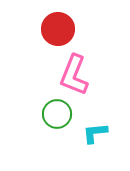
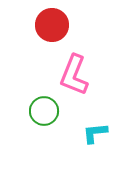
red circle: moved 6 px left, 4 px up
green circle: moved 13 px left, 3 px up
